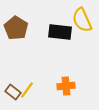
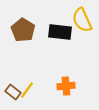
brown pentagon: moved 7 px right, 2 px down
